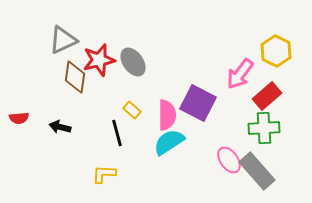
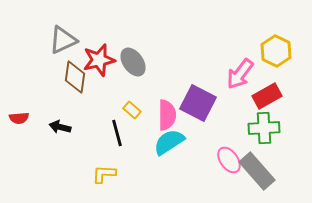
red rectangle: rotated 12 degrees clockwise
